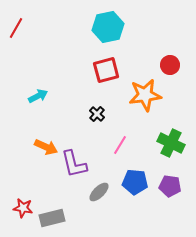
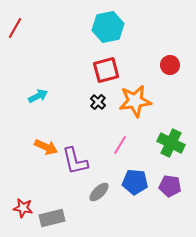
red line: moved 1 px left
orange star: moved 10 px left, 6 px down
black cross: moved 1 px right, 12 px up
purple L-shape: moved 1 px right, 3 px up
